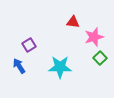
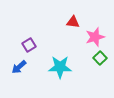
pink star: moved 1 px right
blue arrow: moved 1 px down; rotated 98 degrees counterclockwise
